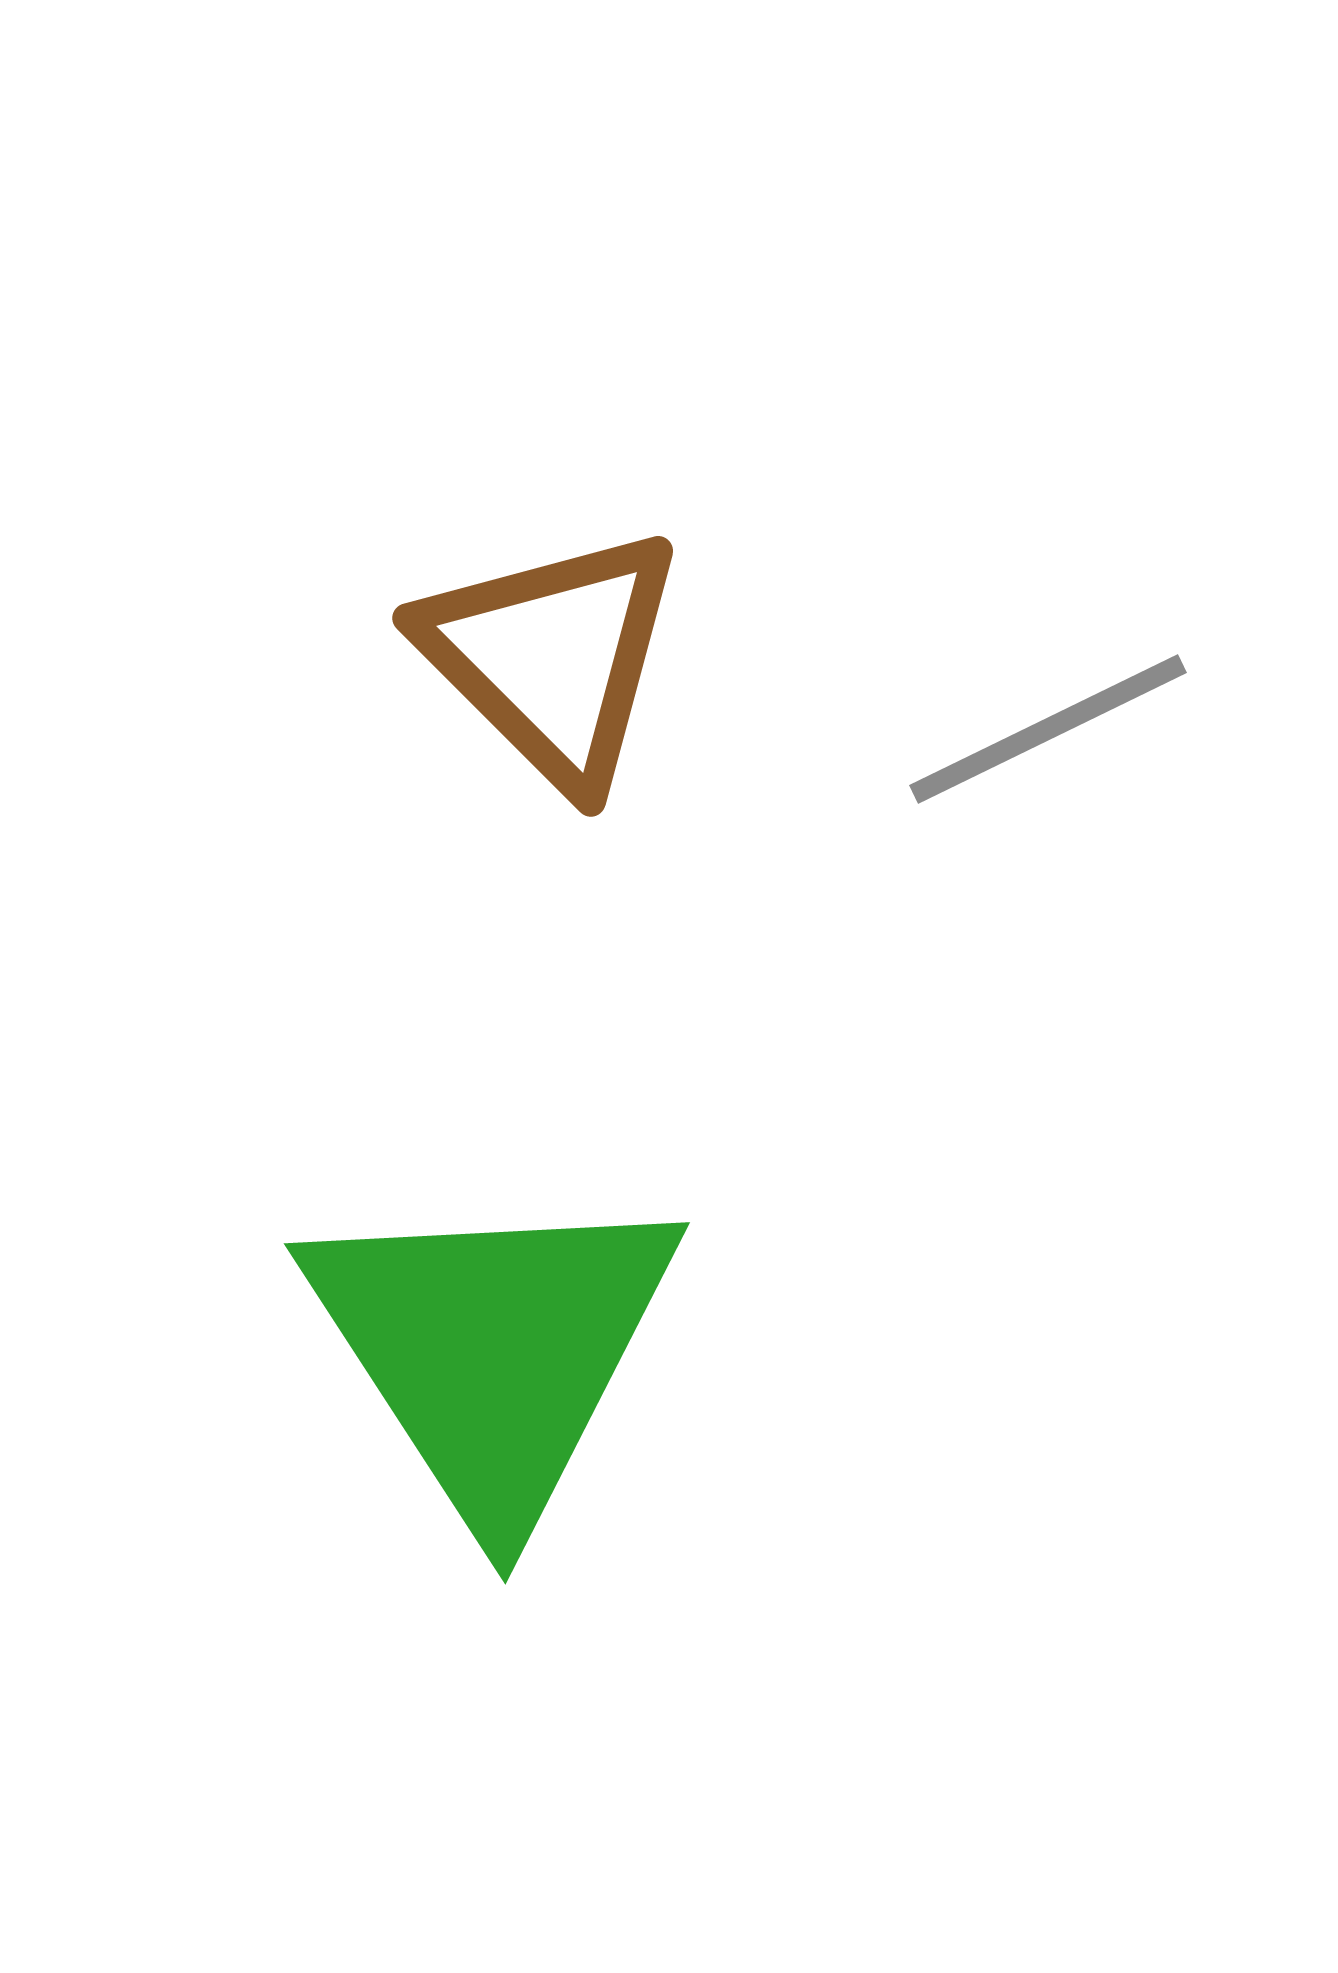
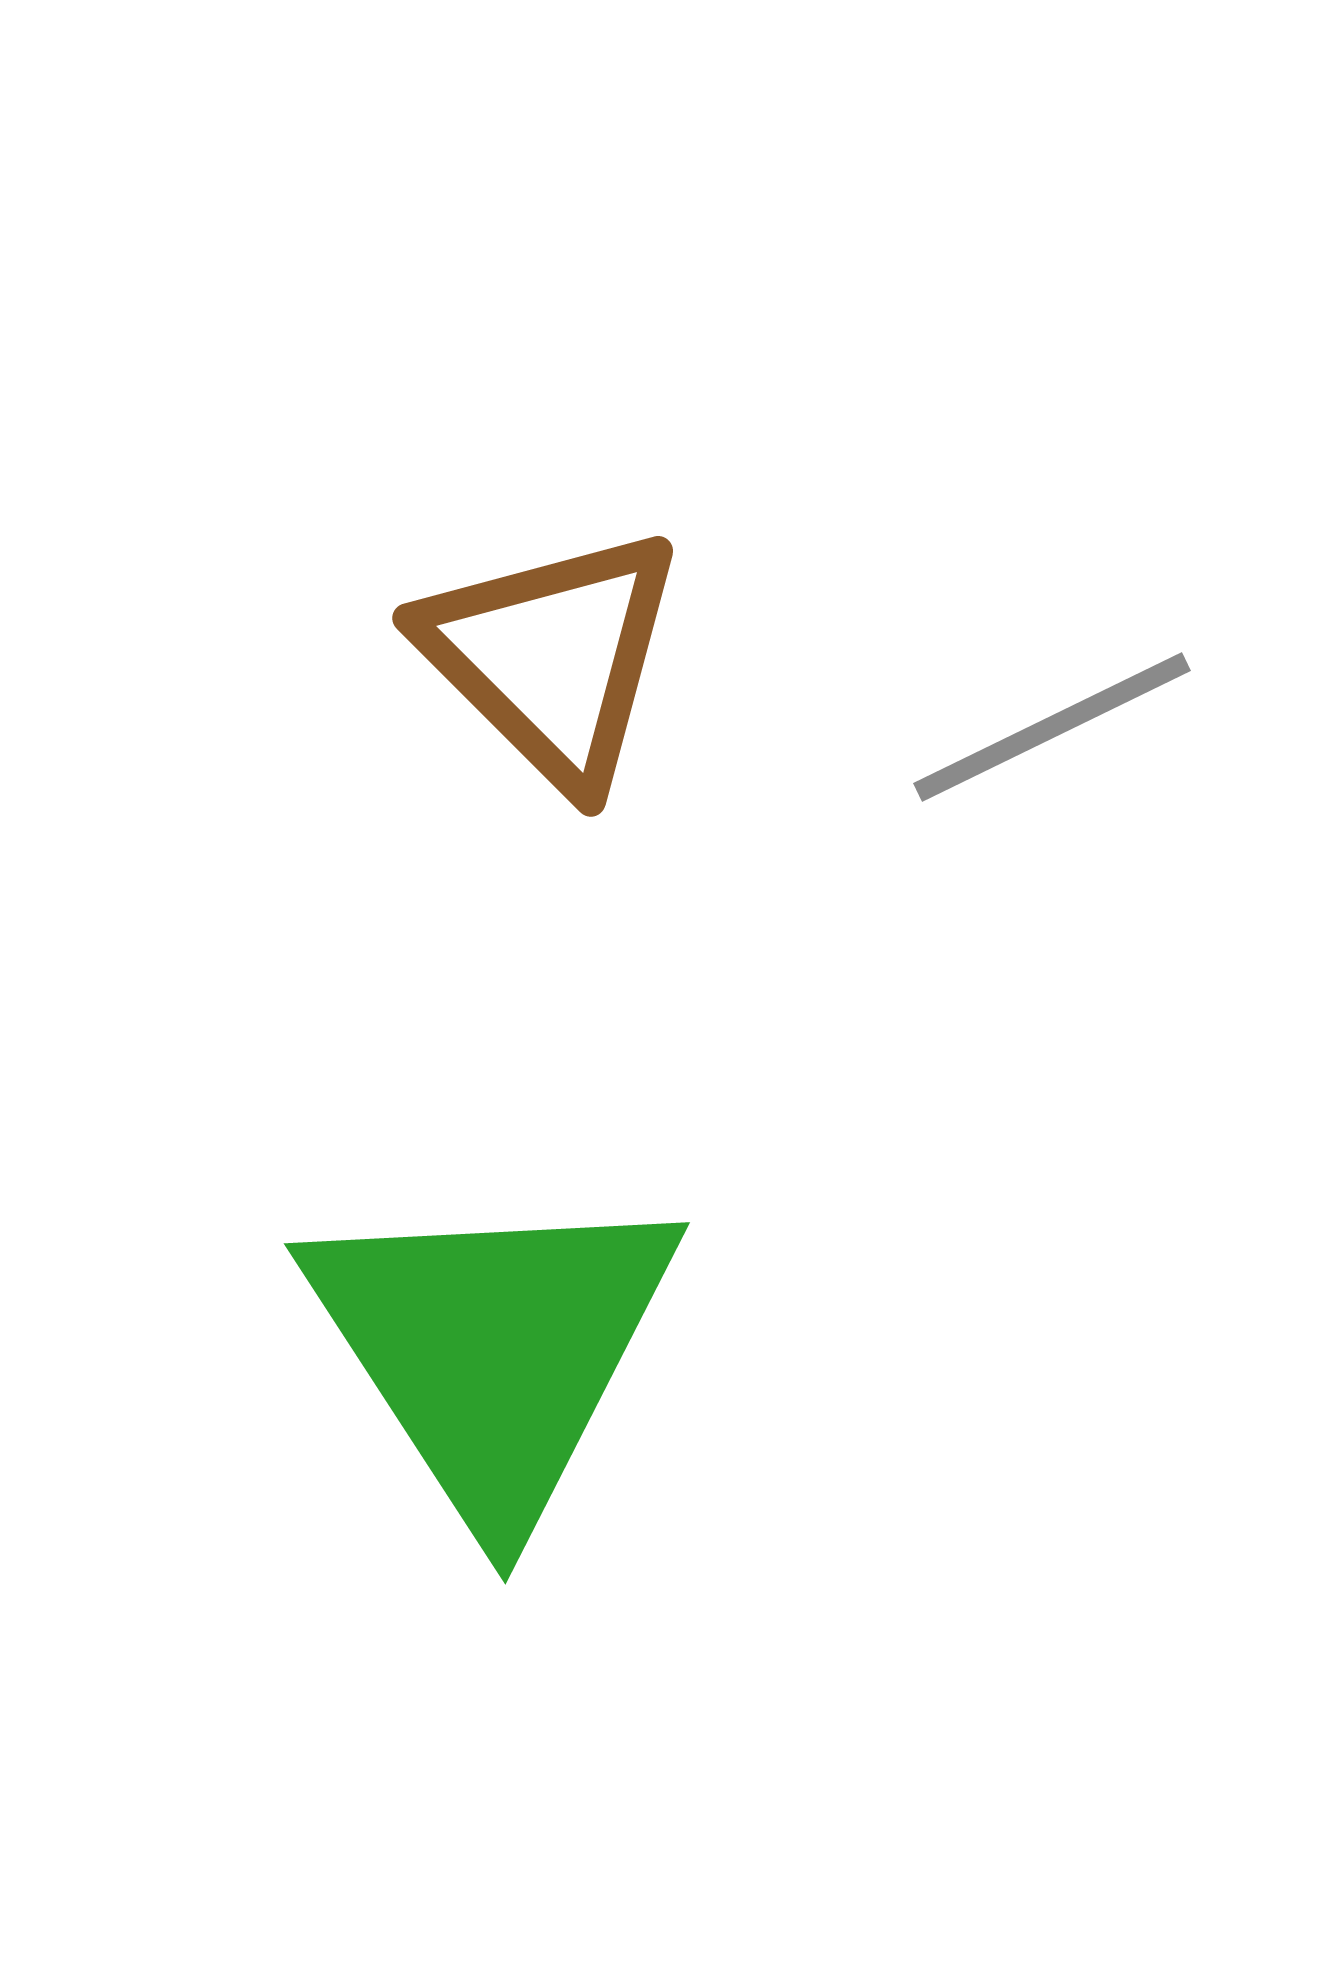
gray line: moved 4 px right, 2 px up
